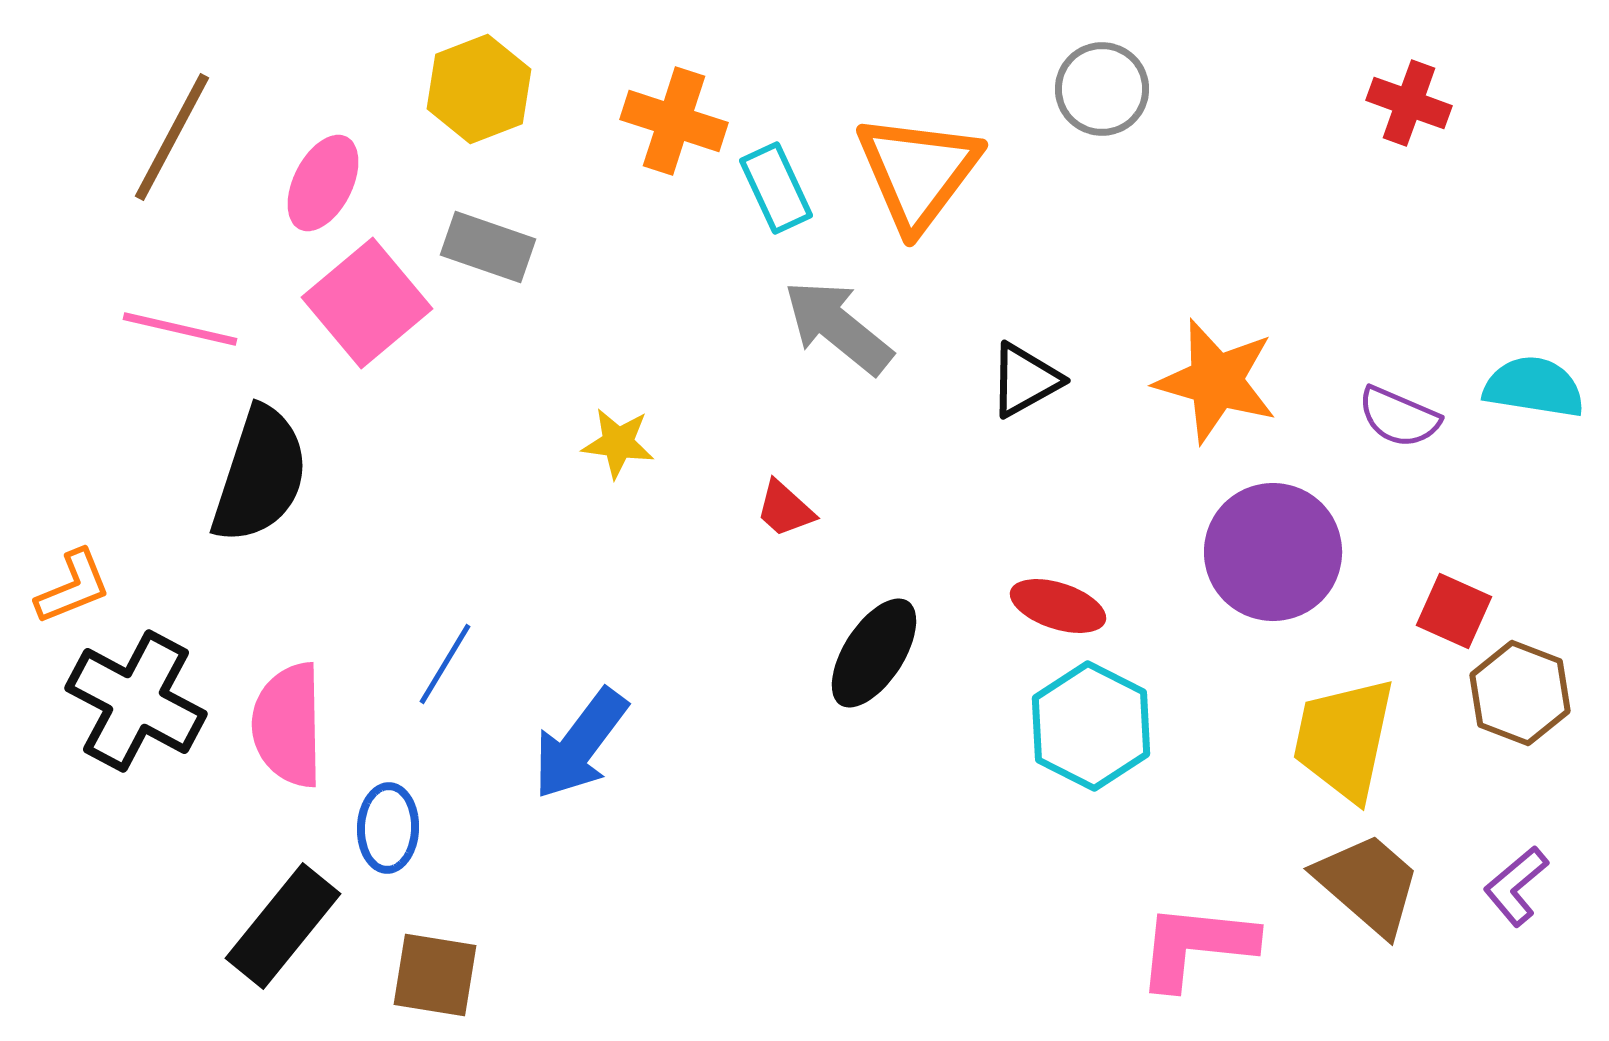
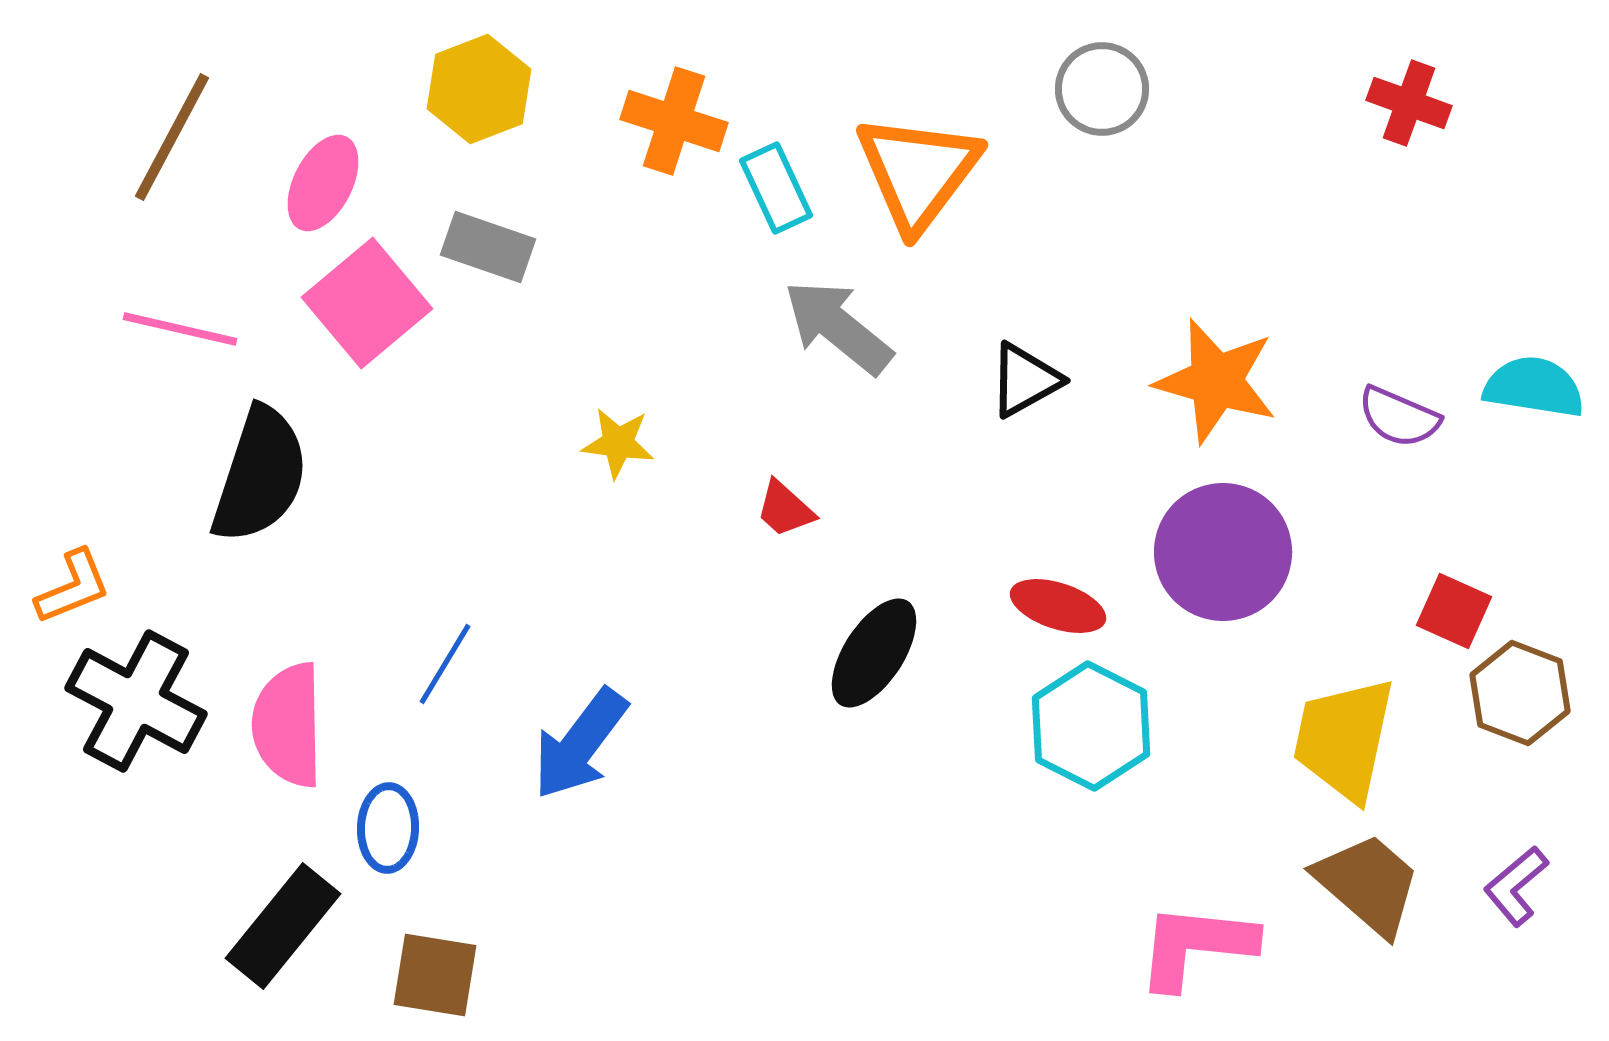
purple circle: moved 50 px left
